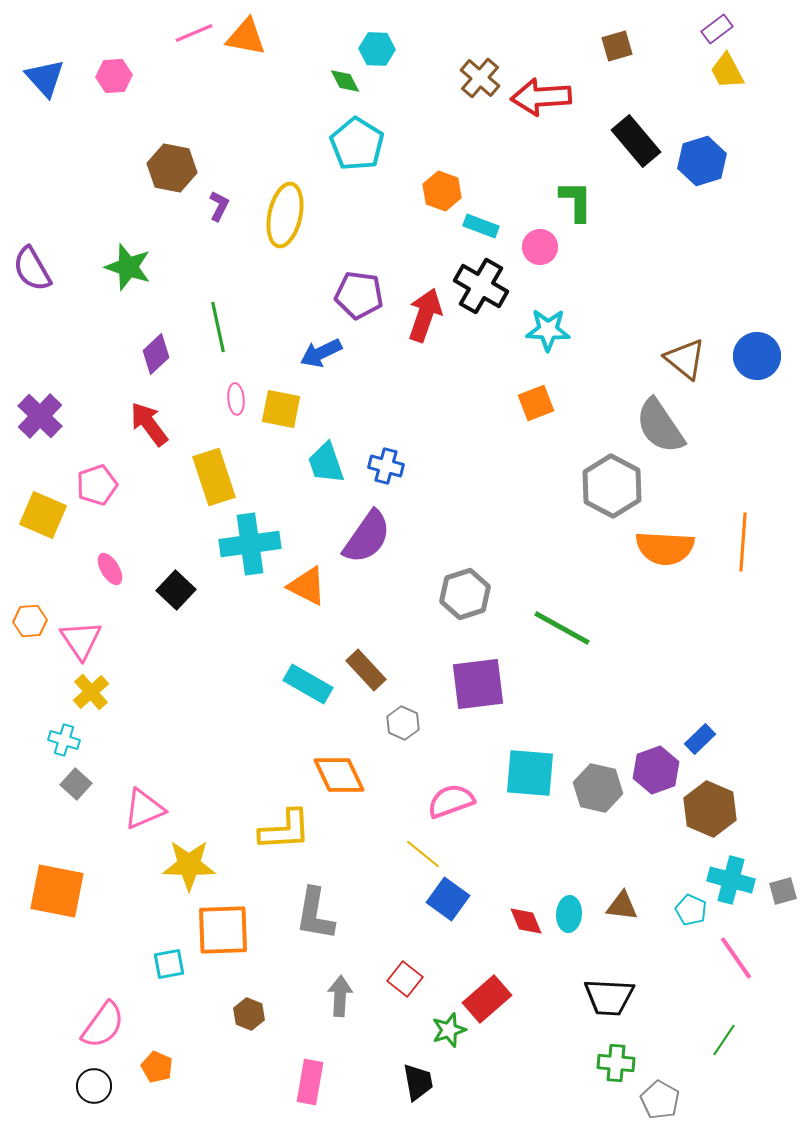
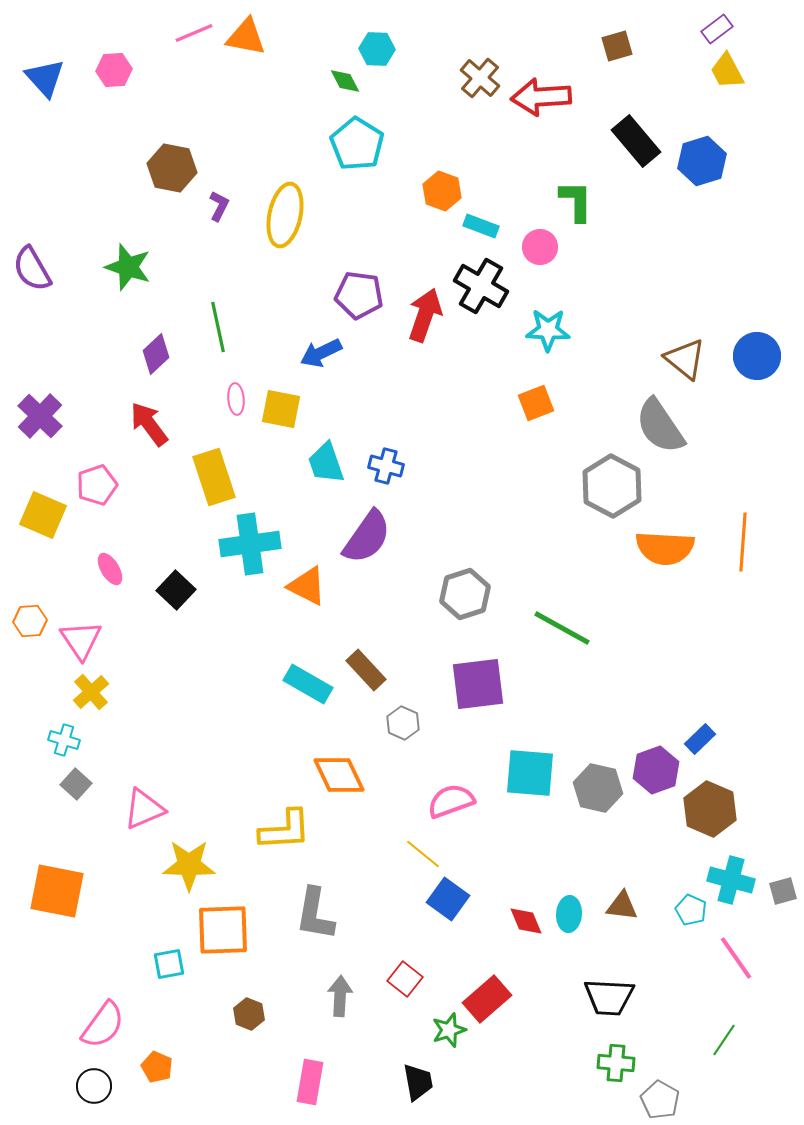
pink hexagon at (114, 76): moved 6 px up
